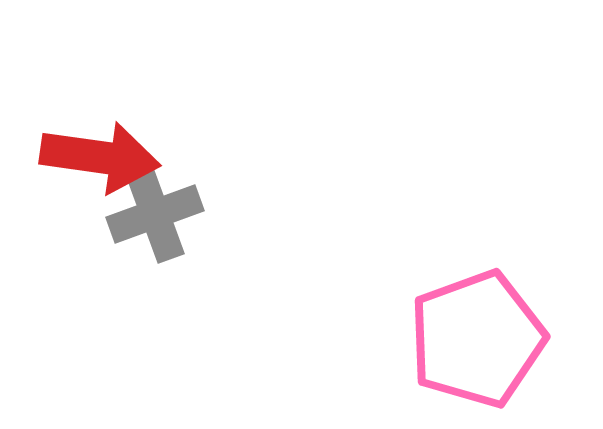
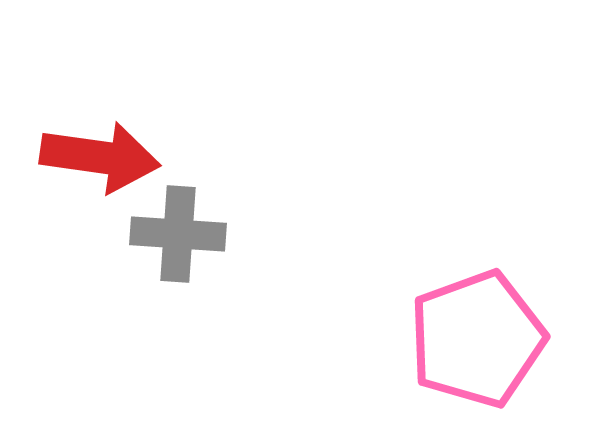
gray cross: moved 23 px right, 20 px down; rotated 24 degrees clockwise
